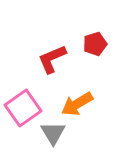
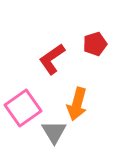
red L-shape: rotated 12 degrees counterclockwise
orange arrow: rotated 44 degrees counterclockwise
gray triangle: moved 1 px right, 1 px up
